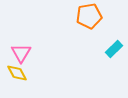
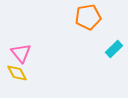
orange pentagon: moved 1 px left, 1 px down
pink triangle: rotated 10 degrees counterclockwise
